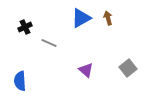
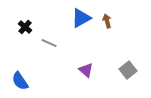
brown arrow: moved 1 px left, 3 px down
black cross: rotated 24 degrees counterclockwise
gray square: moved 2 px down
blue semicircle: rotated 30 degrees counterclockwise
